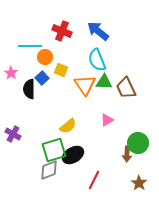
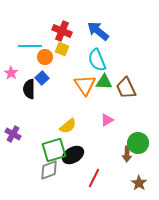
yellow square: moved 1 px right, 21 px up
red line: moved 2 px up
